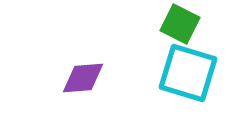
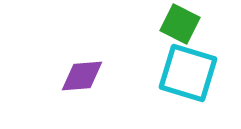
purple diamond: moved 1 px left, 2 px up
